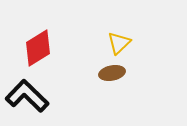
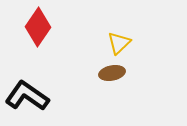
red diamond: moved 21 px up; rotated 24 degrees counterclockwise
black L-shape: rotated 9 degrees counterclockwise
